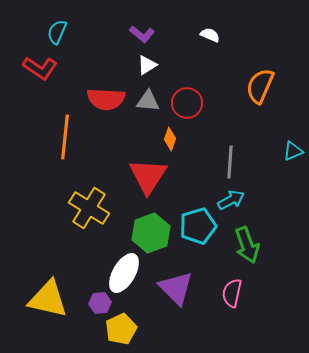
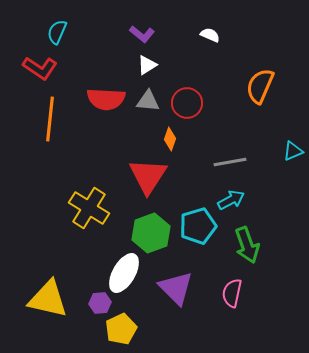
orange line: moved 15 px left, 18 px up
gray line: rotated 76 degrees clockwise
